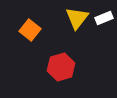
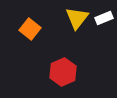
orange square: moved 1 px up
red hexagon: moved 2 px right, 5 px down; rotated 8 degrees counterclockwise
